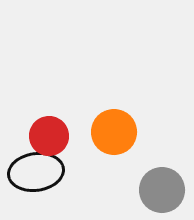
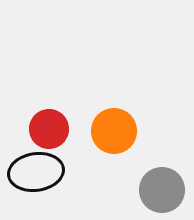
orange circle: moved 1 px up
red circle: moved 7 px up
